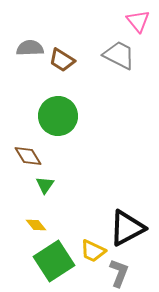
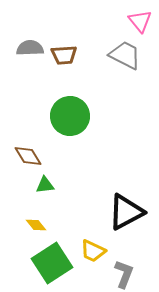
pink triangle: moved 2 px right
gray trapezoid: moved 6 px right
brown trapezoid: moved 2 px right, 5 px up; rotated 36 degrees counterclockwise
green circle: moved 12 px right
green triangle: rotated 48 degrees clockwise
black triangle: moved 1 px left, 16 px up
green square: moved 2 px left, 2 px down
gray L-shape: moved 5 px right, 1 px down
